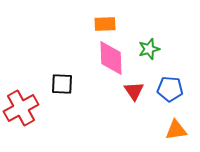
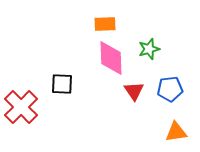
blue pentagon: rotated 10 degrees counterclockwise
red cross: moved 1 px up; rotated 16 degrees counterclockwise
orange triangle: moved 2 px down
